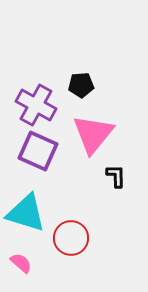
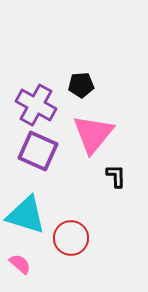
cyan triangle: moved 2 px down
pink semicircle: moved 1 px left, 1 px down
